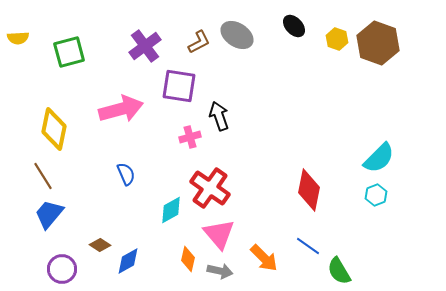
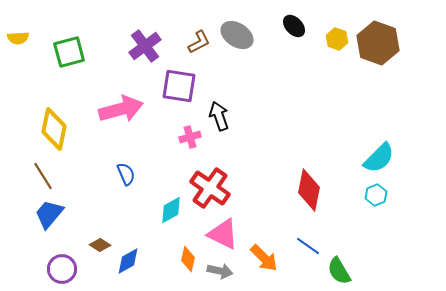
pink triangle: moved 4 px right; rotated 24 degrees counterclockwise
